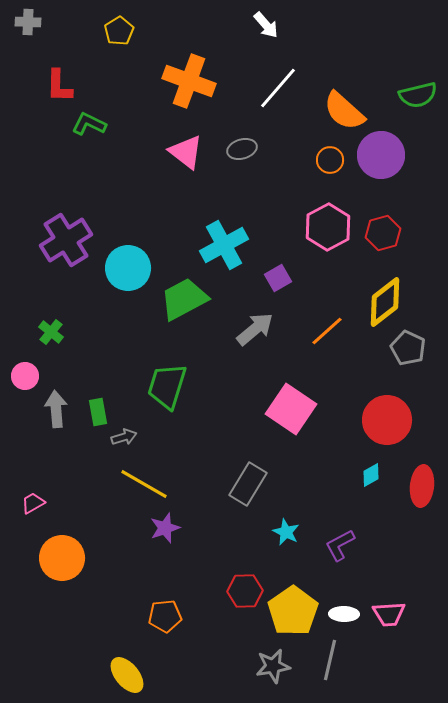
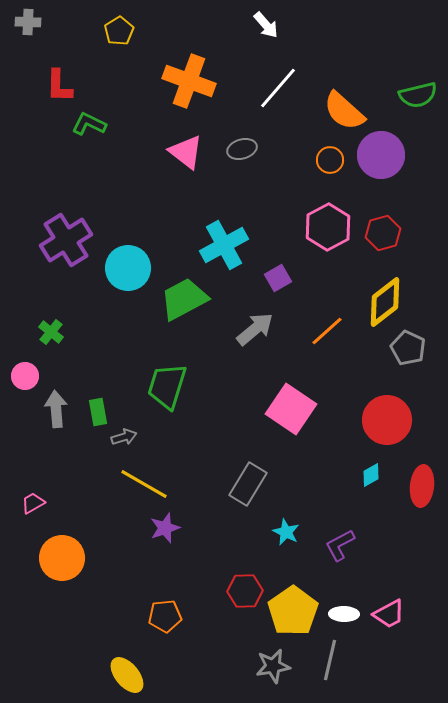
pink trapezoid at (389, 614): rotated 24 degrees counterclockwise
